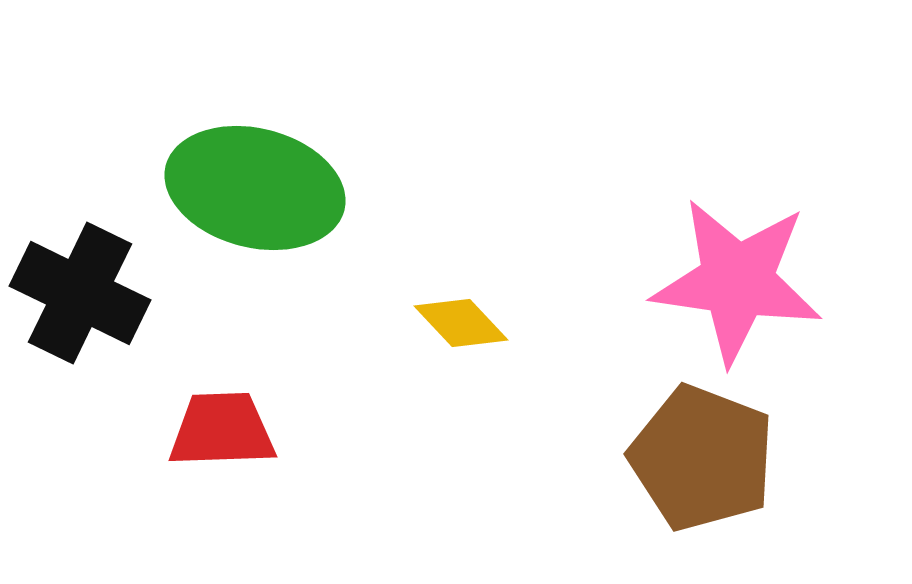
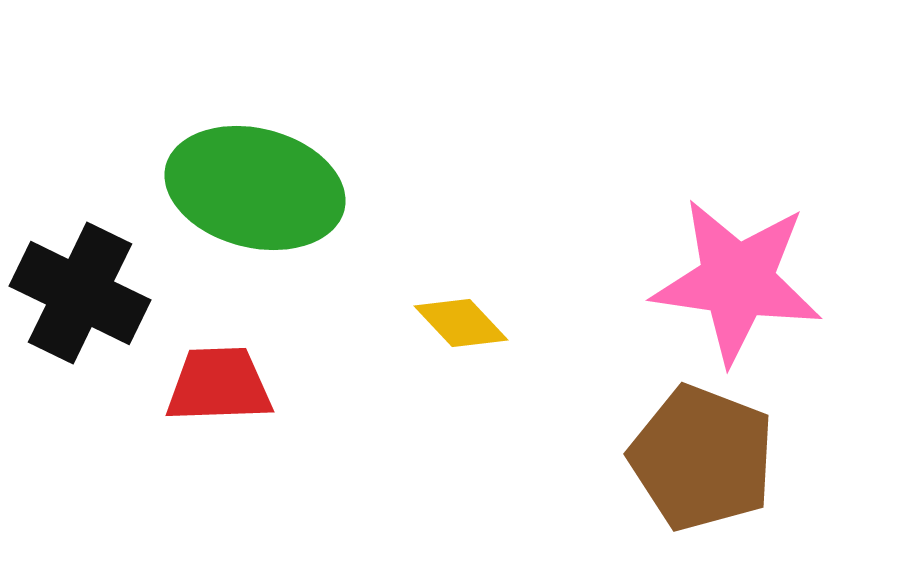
red trapezoid: moved 3 px left, 45 px up
